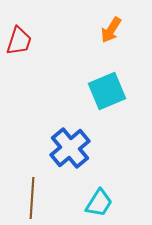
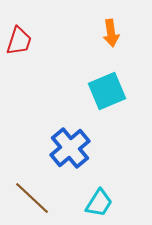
orange arrow: moved 3 px down; rotated 40 degrees counterclockwise
brown line: rotated 51 degrees counterclockwise
